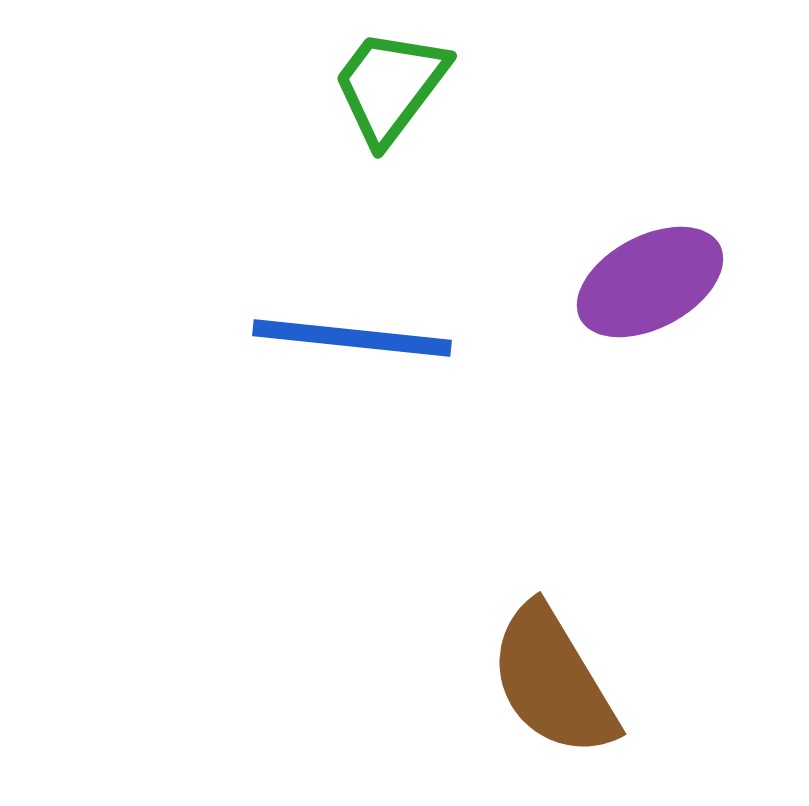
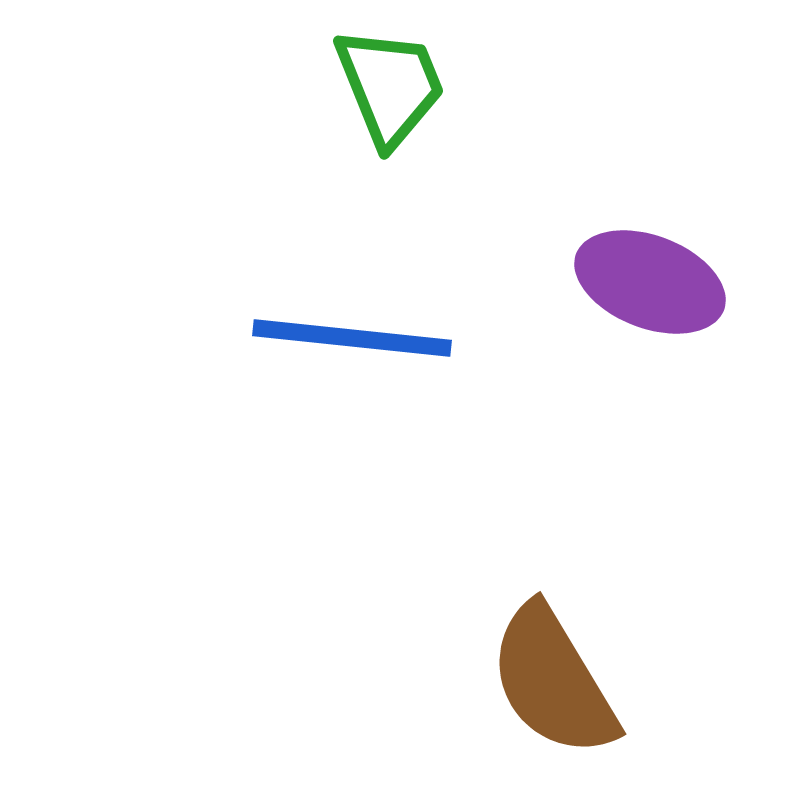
green trapezoid: rotated 121 degrees clockwise
purple ellipse: rotated 49 degrees clockwise
